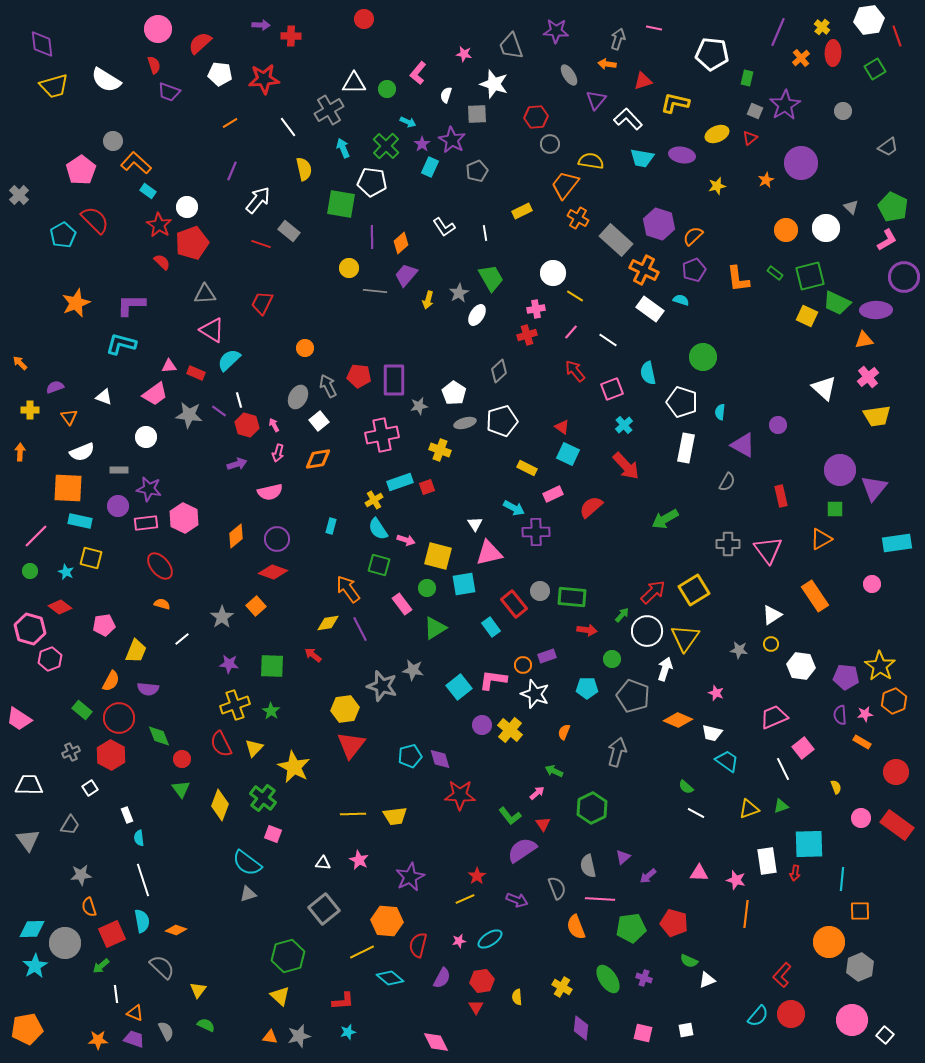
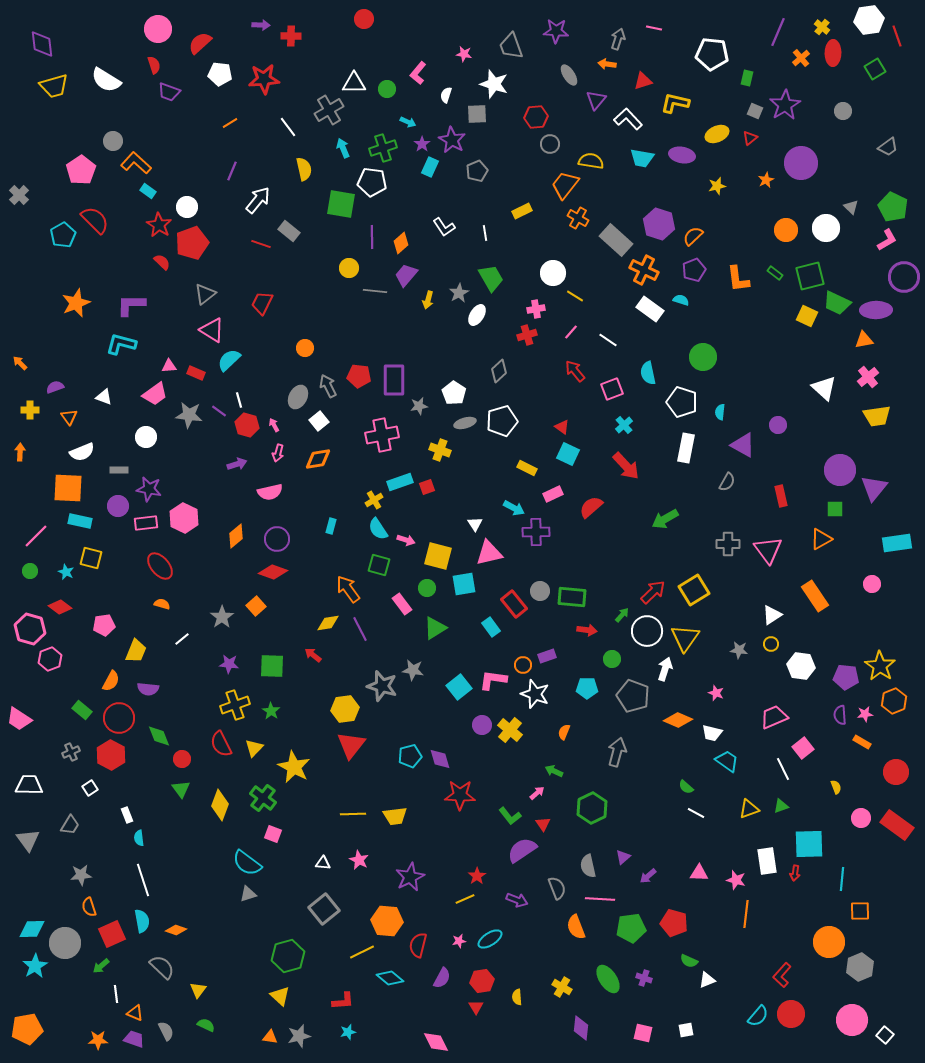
green cross at (386, 146): moved 3 px left, 2 px down; rotated 28 degrees clockwise
gray triangle at (205, 294): rotated 35 degrees counterclockwise
